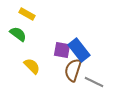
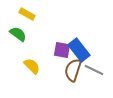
gray line: moved 12 px up
